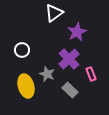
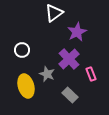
gray rectangle: moved 5 px down
